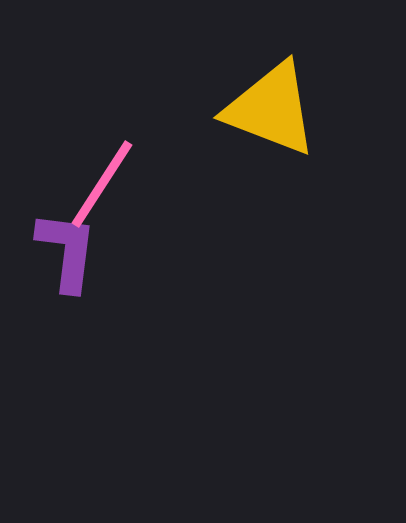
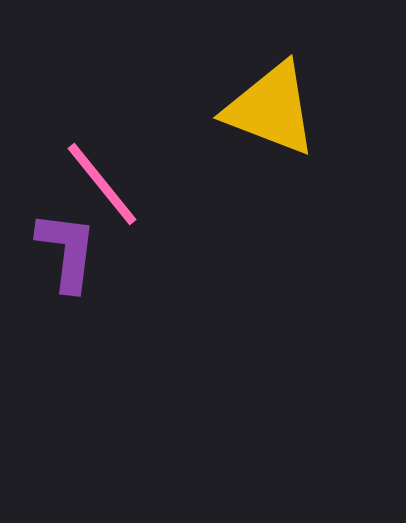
pink line: rotated 72 degrees counterclockwise
